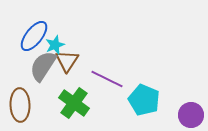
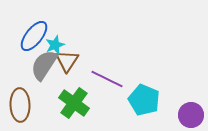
gray semicircle: moved 1 px right, 1 px up
